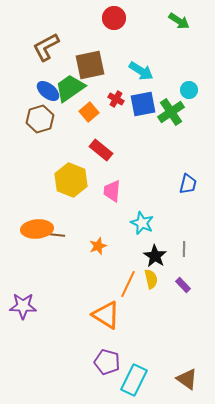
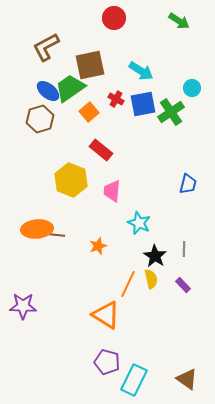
cyan circle: moved 3 px right, 2 px up
cyan star: moved 3 px left
